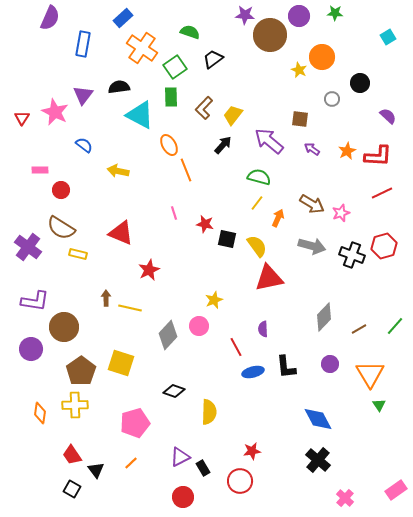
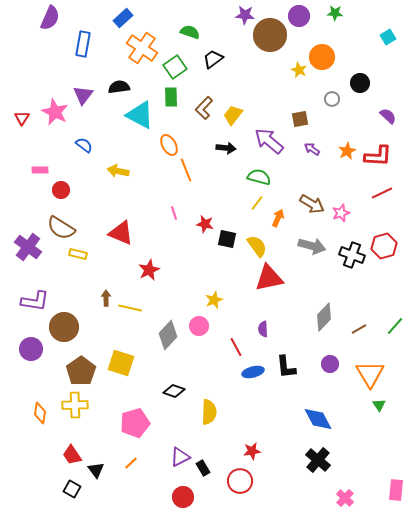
brown square at (300, 119): rotated 18 degrees counterclockwise
black arrow at (223, 145): moved 3 px right, 3 px down; rotated 54 degrees clockwise
pink rectangle at (396, 490): rotated 50 degrees counterclockwise
